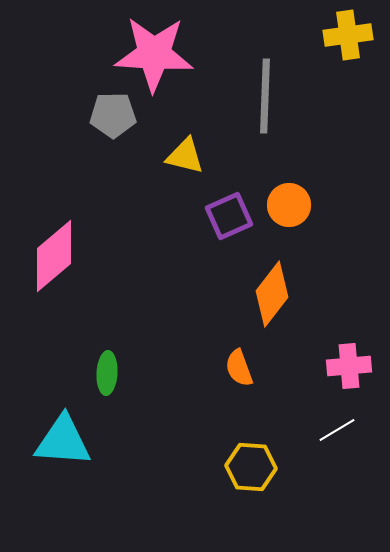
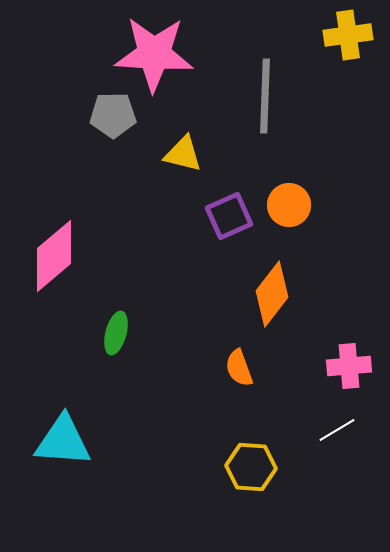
yellow triangle: moved 2 px left, 2 px up
green ellipse: moved 9 px right, 40 px up; rotated 12 degrees clockwise
